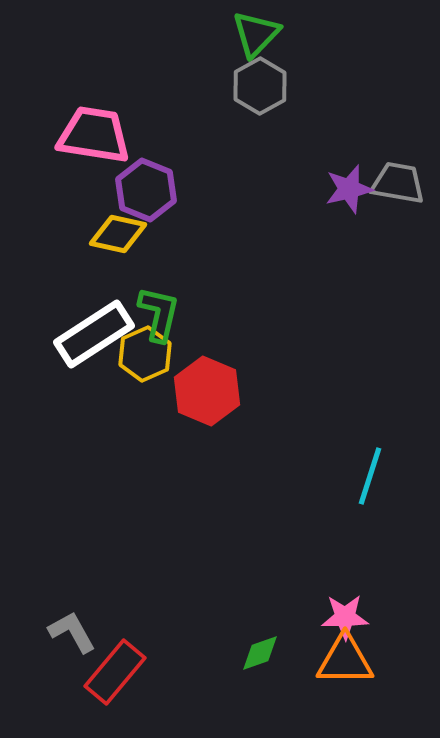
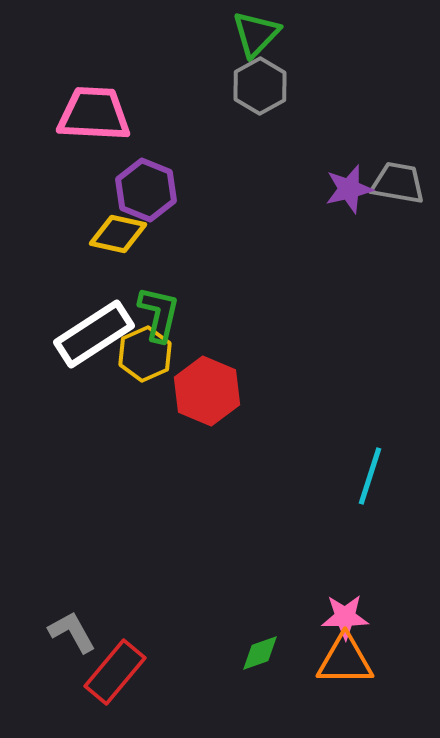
pink trapezoid: moved 21 px up; rotated 6 degrees counterclockwise
